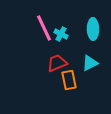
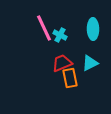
cyan cross: moved 1 px left, 1 px down
red trapezoid: moved 5 px right
orange rectangle: moved 1 px right, 2 px up
